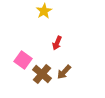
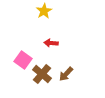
red arrow: moved 6 px left; rotated 72 degrees clockwise
brown arrow: moved 2 px right, 2 px down
